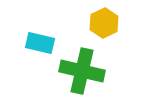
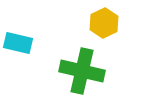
cyan rectangle: moved 22 px left
